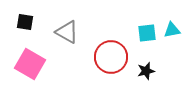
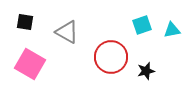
cyan square: moved 5 px left, 8 px up; rotated 12 degrees counterclockwise
